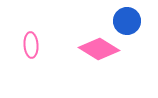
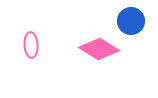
blue circle: moved 4 px right
